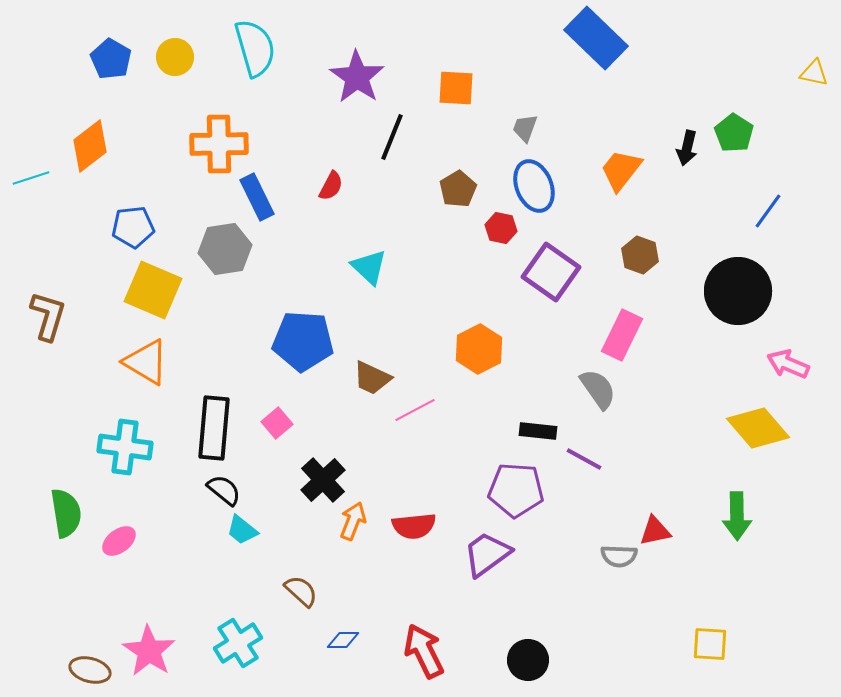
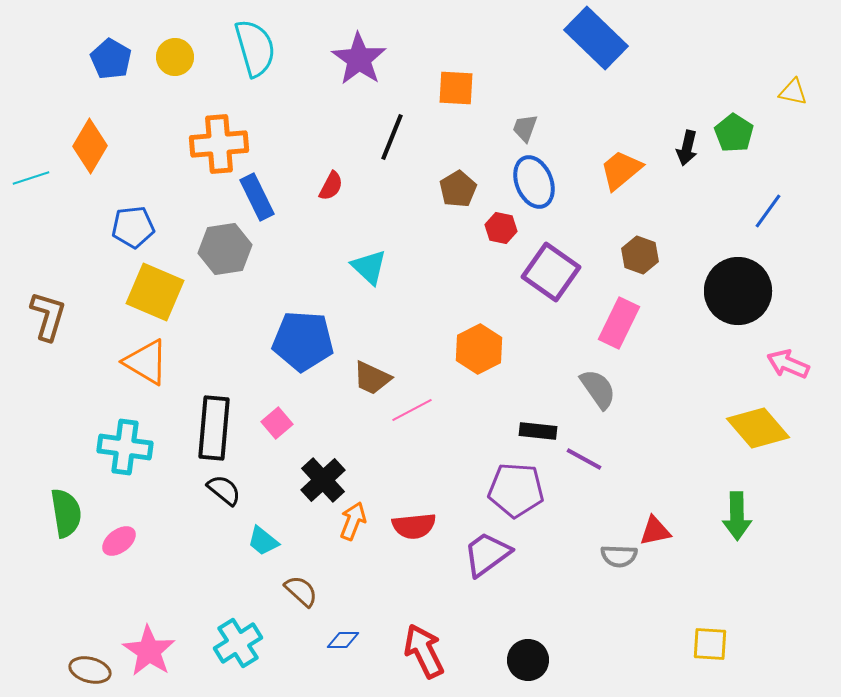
yellow triangle at (814, 73): moved 21 px left, 19 px down
purple star at (357, 77): moved 2 px right, 18 px up
orange cross at (219, 144): rotated 4 degrees counterclockwise
orange diamond at (90, 146): rotated 22 degrees counterclockwise
orange trapezoid at (621, 170): rotated 12 degrees clockwise
blue ellipse at (534, 186): moved 4 px up
yellow square at (153, 290): moved 2 px right, 2 px down
pink rectangle at (622, 335): moved 3 px left, 12 px up
pink line at (415, 410): moved 3 px left
cyan trapezoid at (242, 530): moved 21 px right, 11 px down
